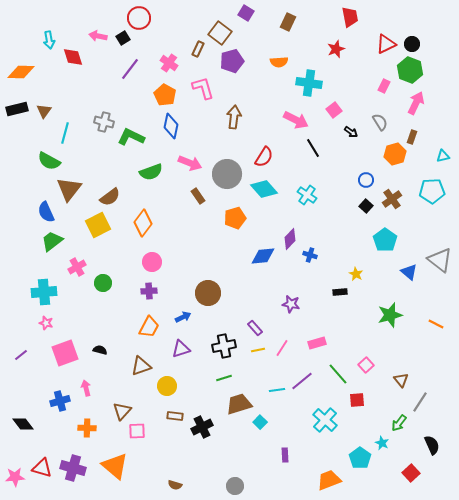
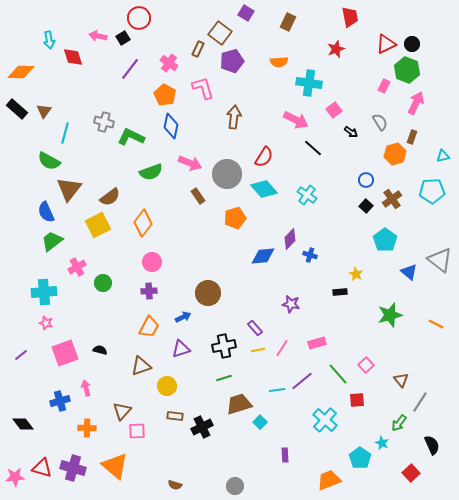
green hexagon at (410, 70): moved 3 px left
black rectangle at (17, 109): rotated 55 degrees clockwise
black line at (313, 148): rotated 18 degrees counterclockwise
